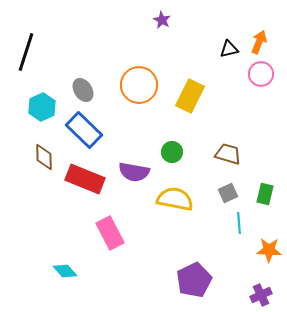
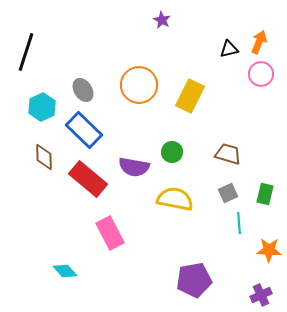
purple semicircle: moved 5 px up
red rectangle: moved 3 px right; rotated 18 degrees clockwise
purple pentagon: rotated 16 degrees clockwise
